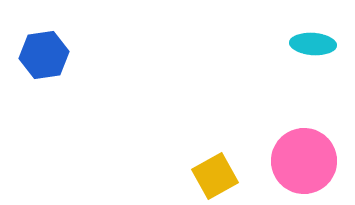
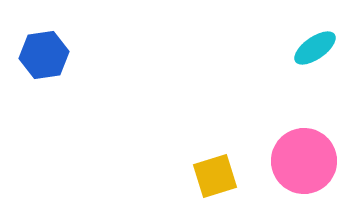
cyan ellipse: moved 2 px right, 4 px down; rotated 39 degrees counterclockwise
yellow square: rotated 12 degrees clockwise
